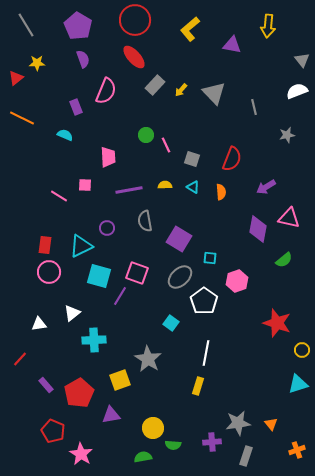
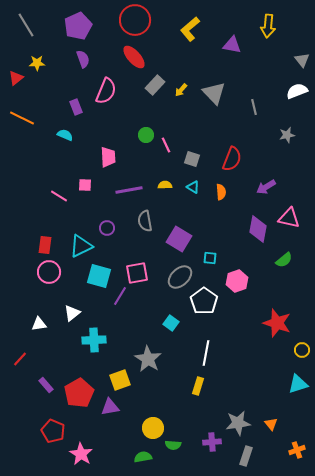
purple pentagon at (78, 26): rotated 16 degrees clockwise
pink square at (137, 273): rotated 30 degrees counterclockwise
purple triangle at (111, 415): moved 1 px left, 8 px up
